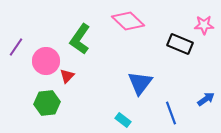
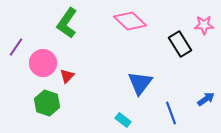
pink diamond: moved 2 px right
green L-shape: moved 13 px left, 16 px up
black rectangle: rotated 35 degrees clockwise
pink circle: moved 3 px left, 2 px down
green hexagon: rotated 25 degrees clockwise
